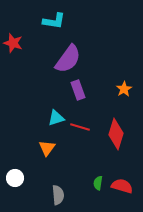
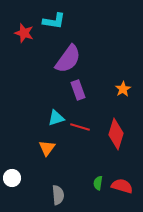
red star: moved 11 px right, 10 px up
orange star: moved 1 px left
white circle: moved 3 px left
